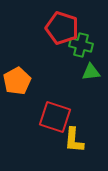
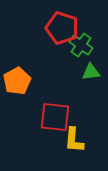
green cross: rotated 20 degrees clockwise
red square: rotated 12 degrees counterclockwise
